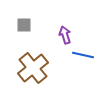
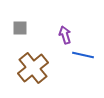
gray square: moved 4 px left, 3 px down
